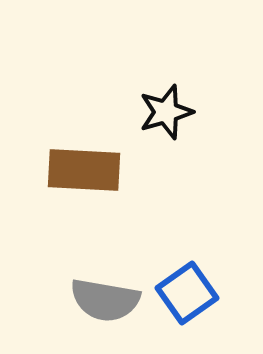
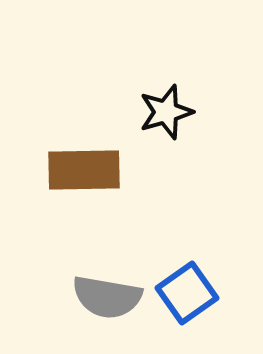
brown rectangle: rotated 4 degrees counterclockwise
gray semicircle: moved 2 px right, 3 px up
